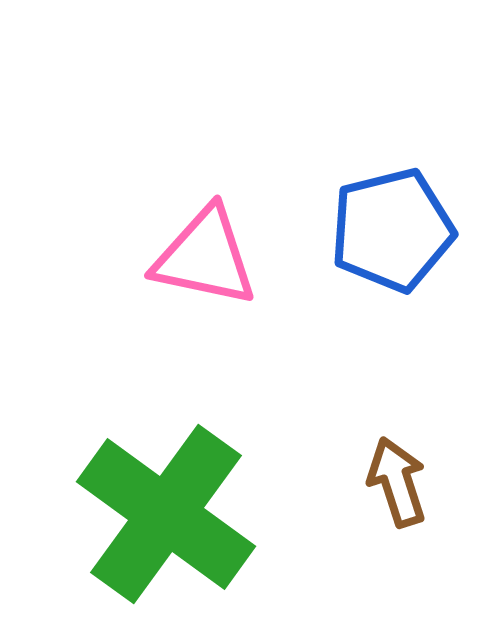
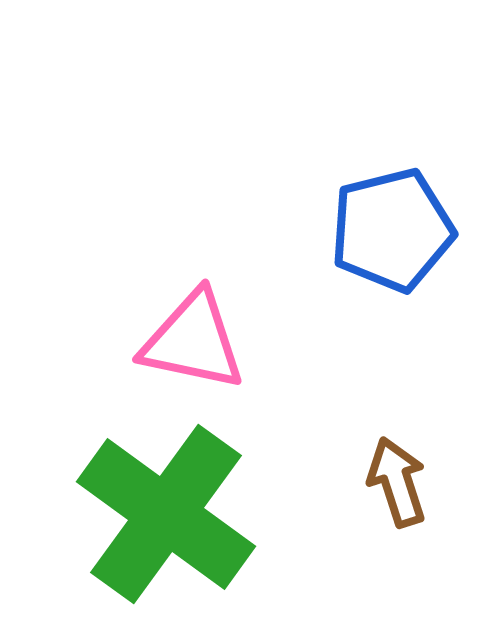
pink triangle: moved 12 px left, 84 px down
